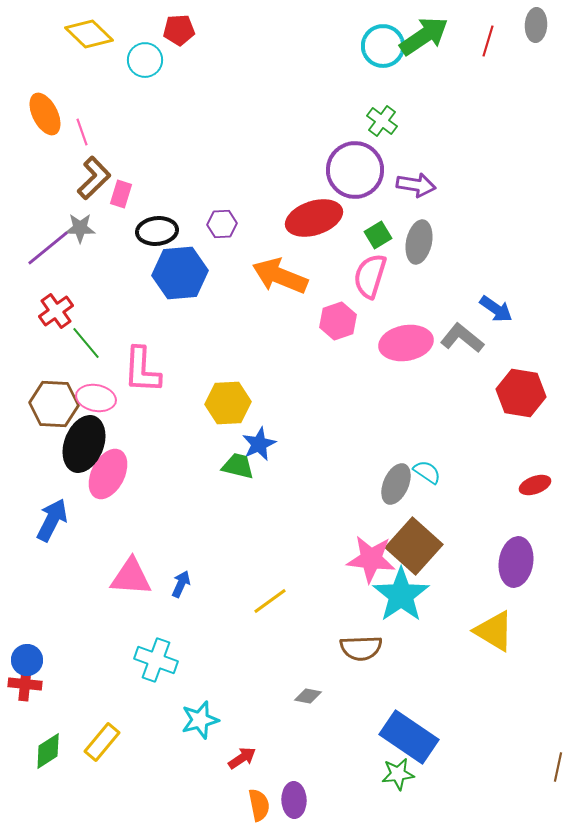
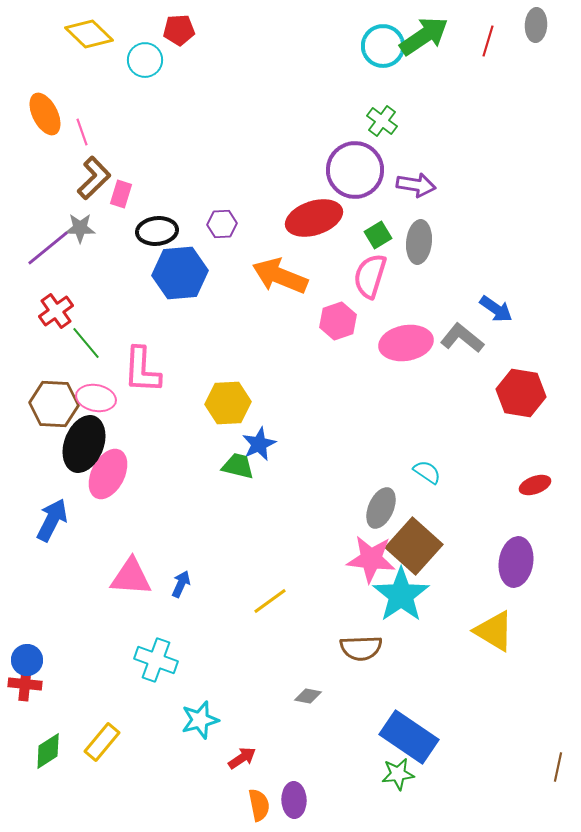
gray ellipse at (419, 242): rotated 6 degrees counterclockwise
gray ellipse at (396, 484): moved 15 px left, 24 px down
